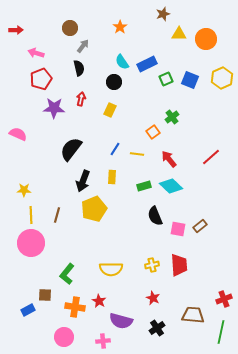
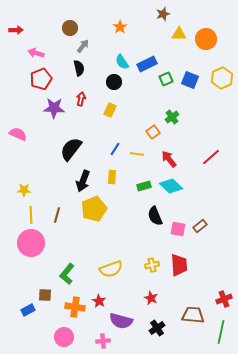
yellow semicircle at (111, 269): rotated 20 degrees counterclockwise
red star at (153, 298): moved 2 px left
